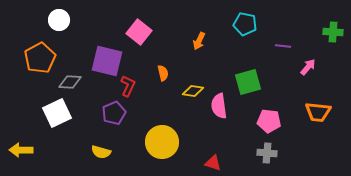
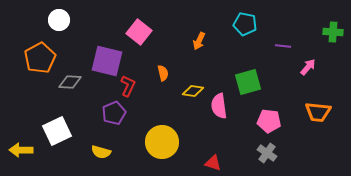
white square: moved 18 px down
gray cross: rotated 30 degrees clockwise
